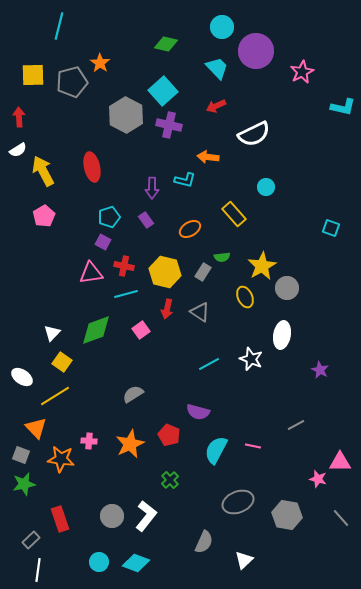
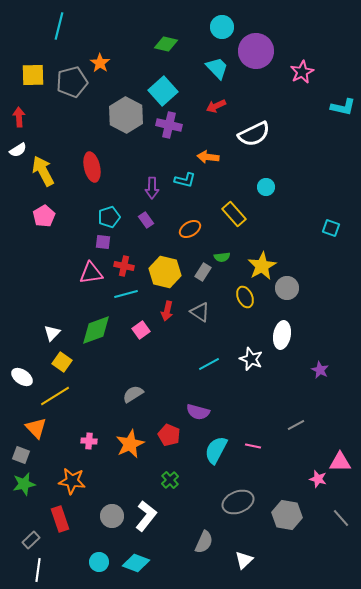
purple square at (103, 242): rotated 21 degrees counterclockwise
red arrow at (167, 309): moved 2 px down
orange star at (61, 459): moved 11 px right, 22 px down
